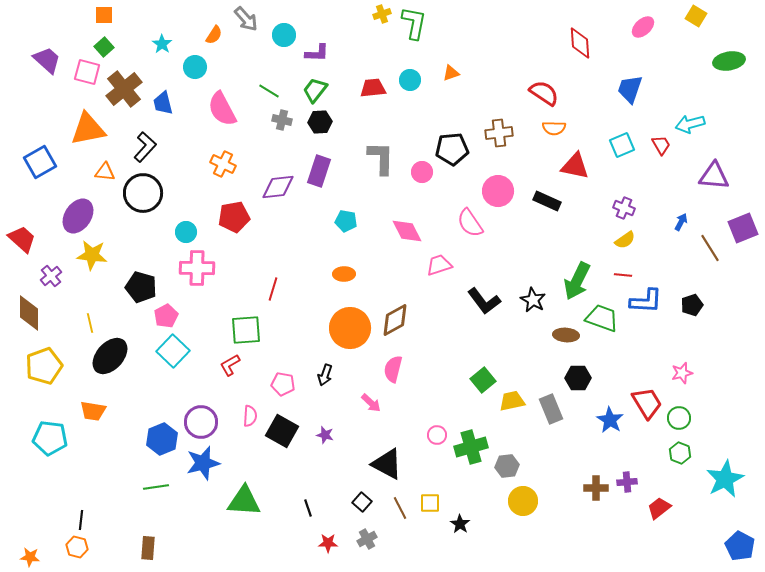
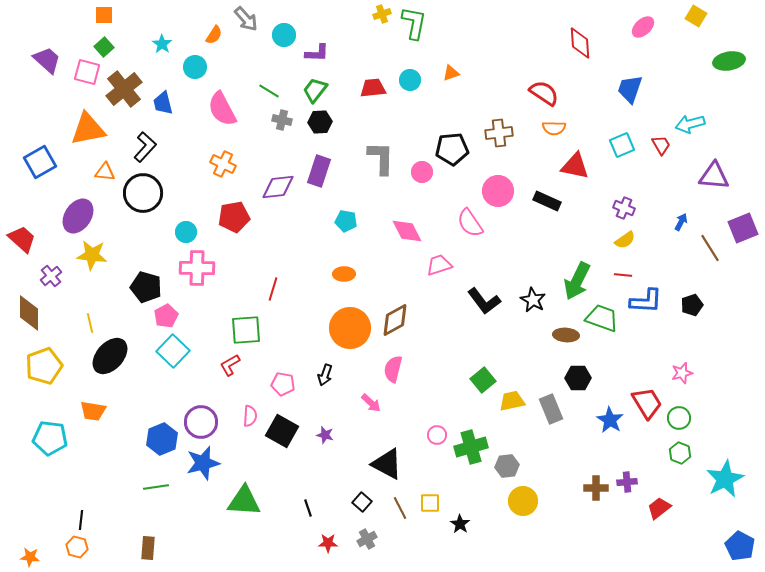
black pentagon at (141, 287): moved 5 px right
